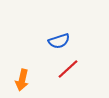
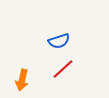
red line: moved 5 px left
